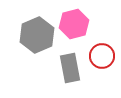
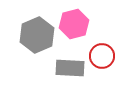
gray rectangle: rotated 76 degrees counterclockwise
